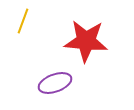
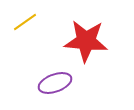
yellow line: moved 2 px right, 1 px down; rotated 35 degrees clockwise
